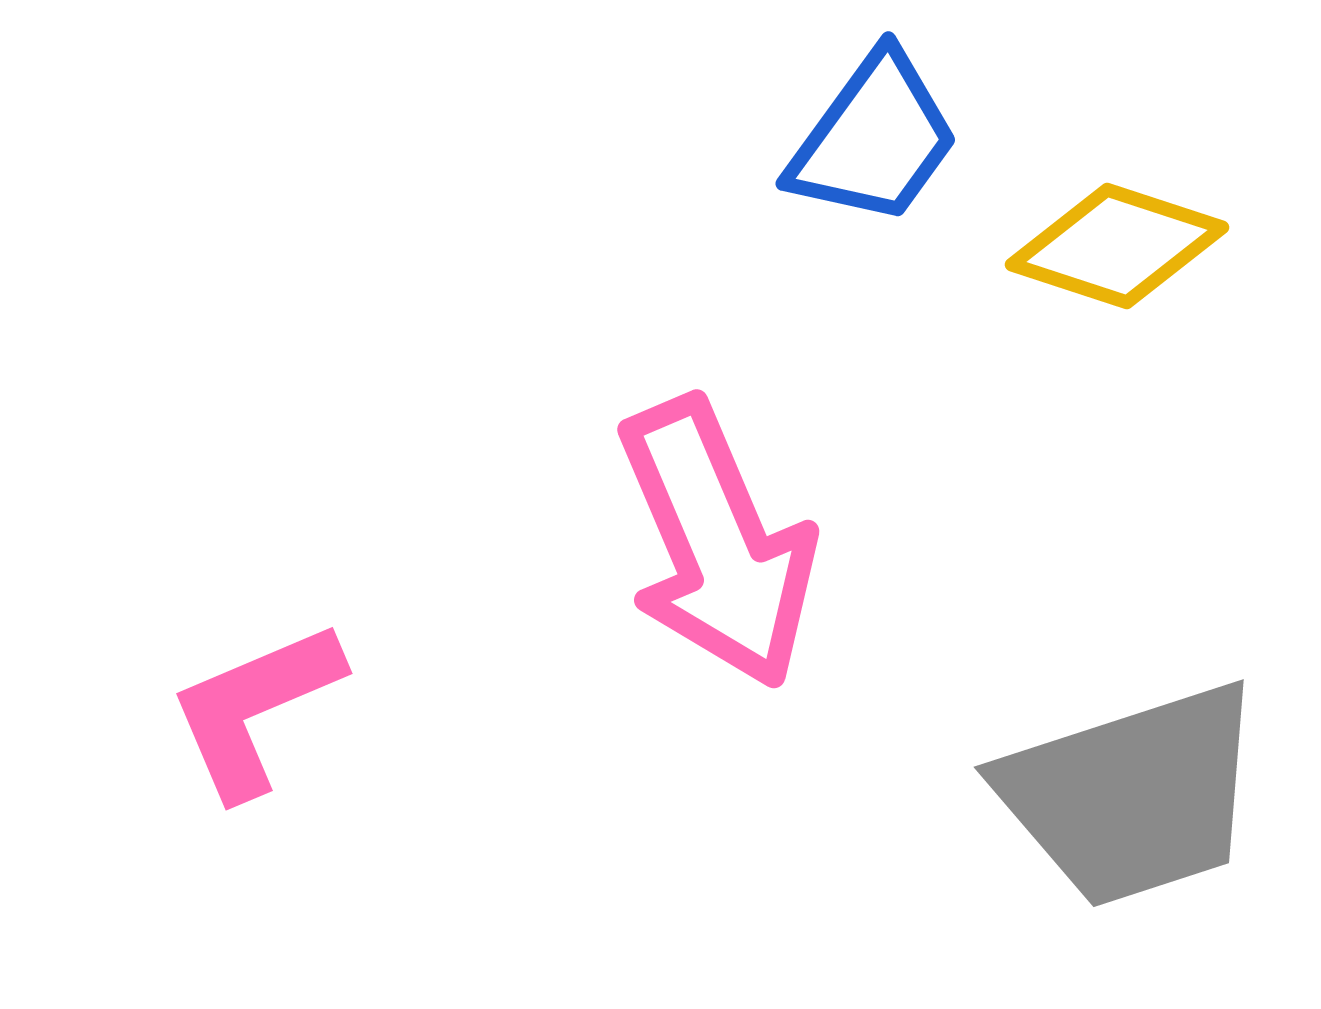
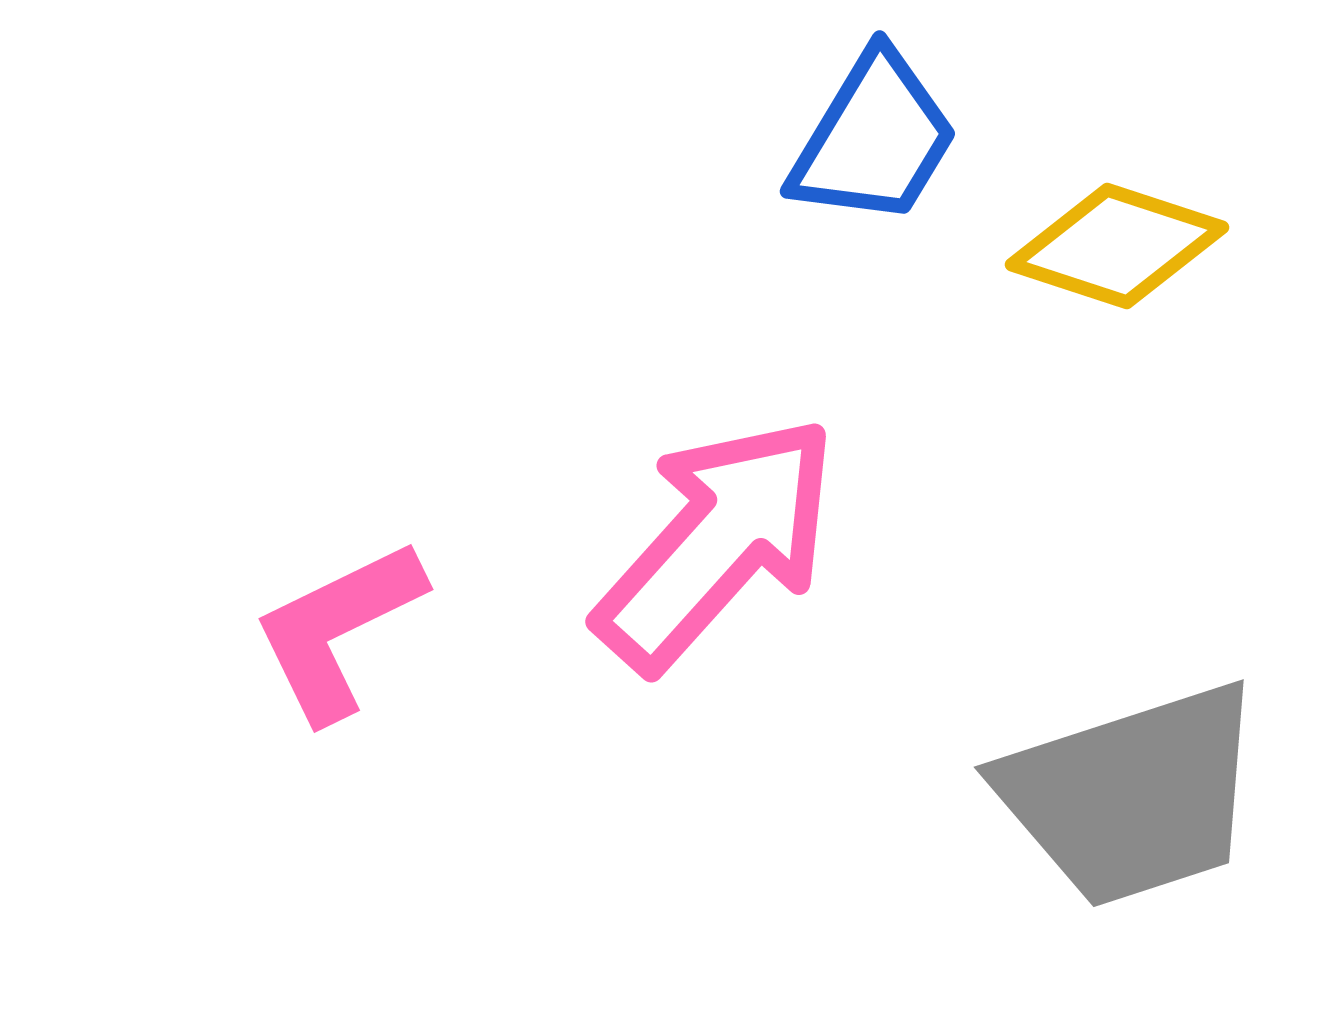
blue trapezoid: rotated 5 degrees counterclockwise
pink arrow: rotated 115 degrees counterclockwise
pink L-shape: moved 83 px right, 79 px up; rotated 3 degrees counterclockwise
